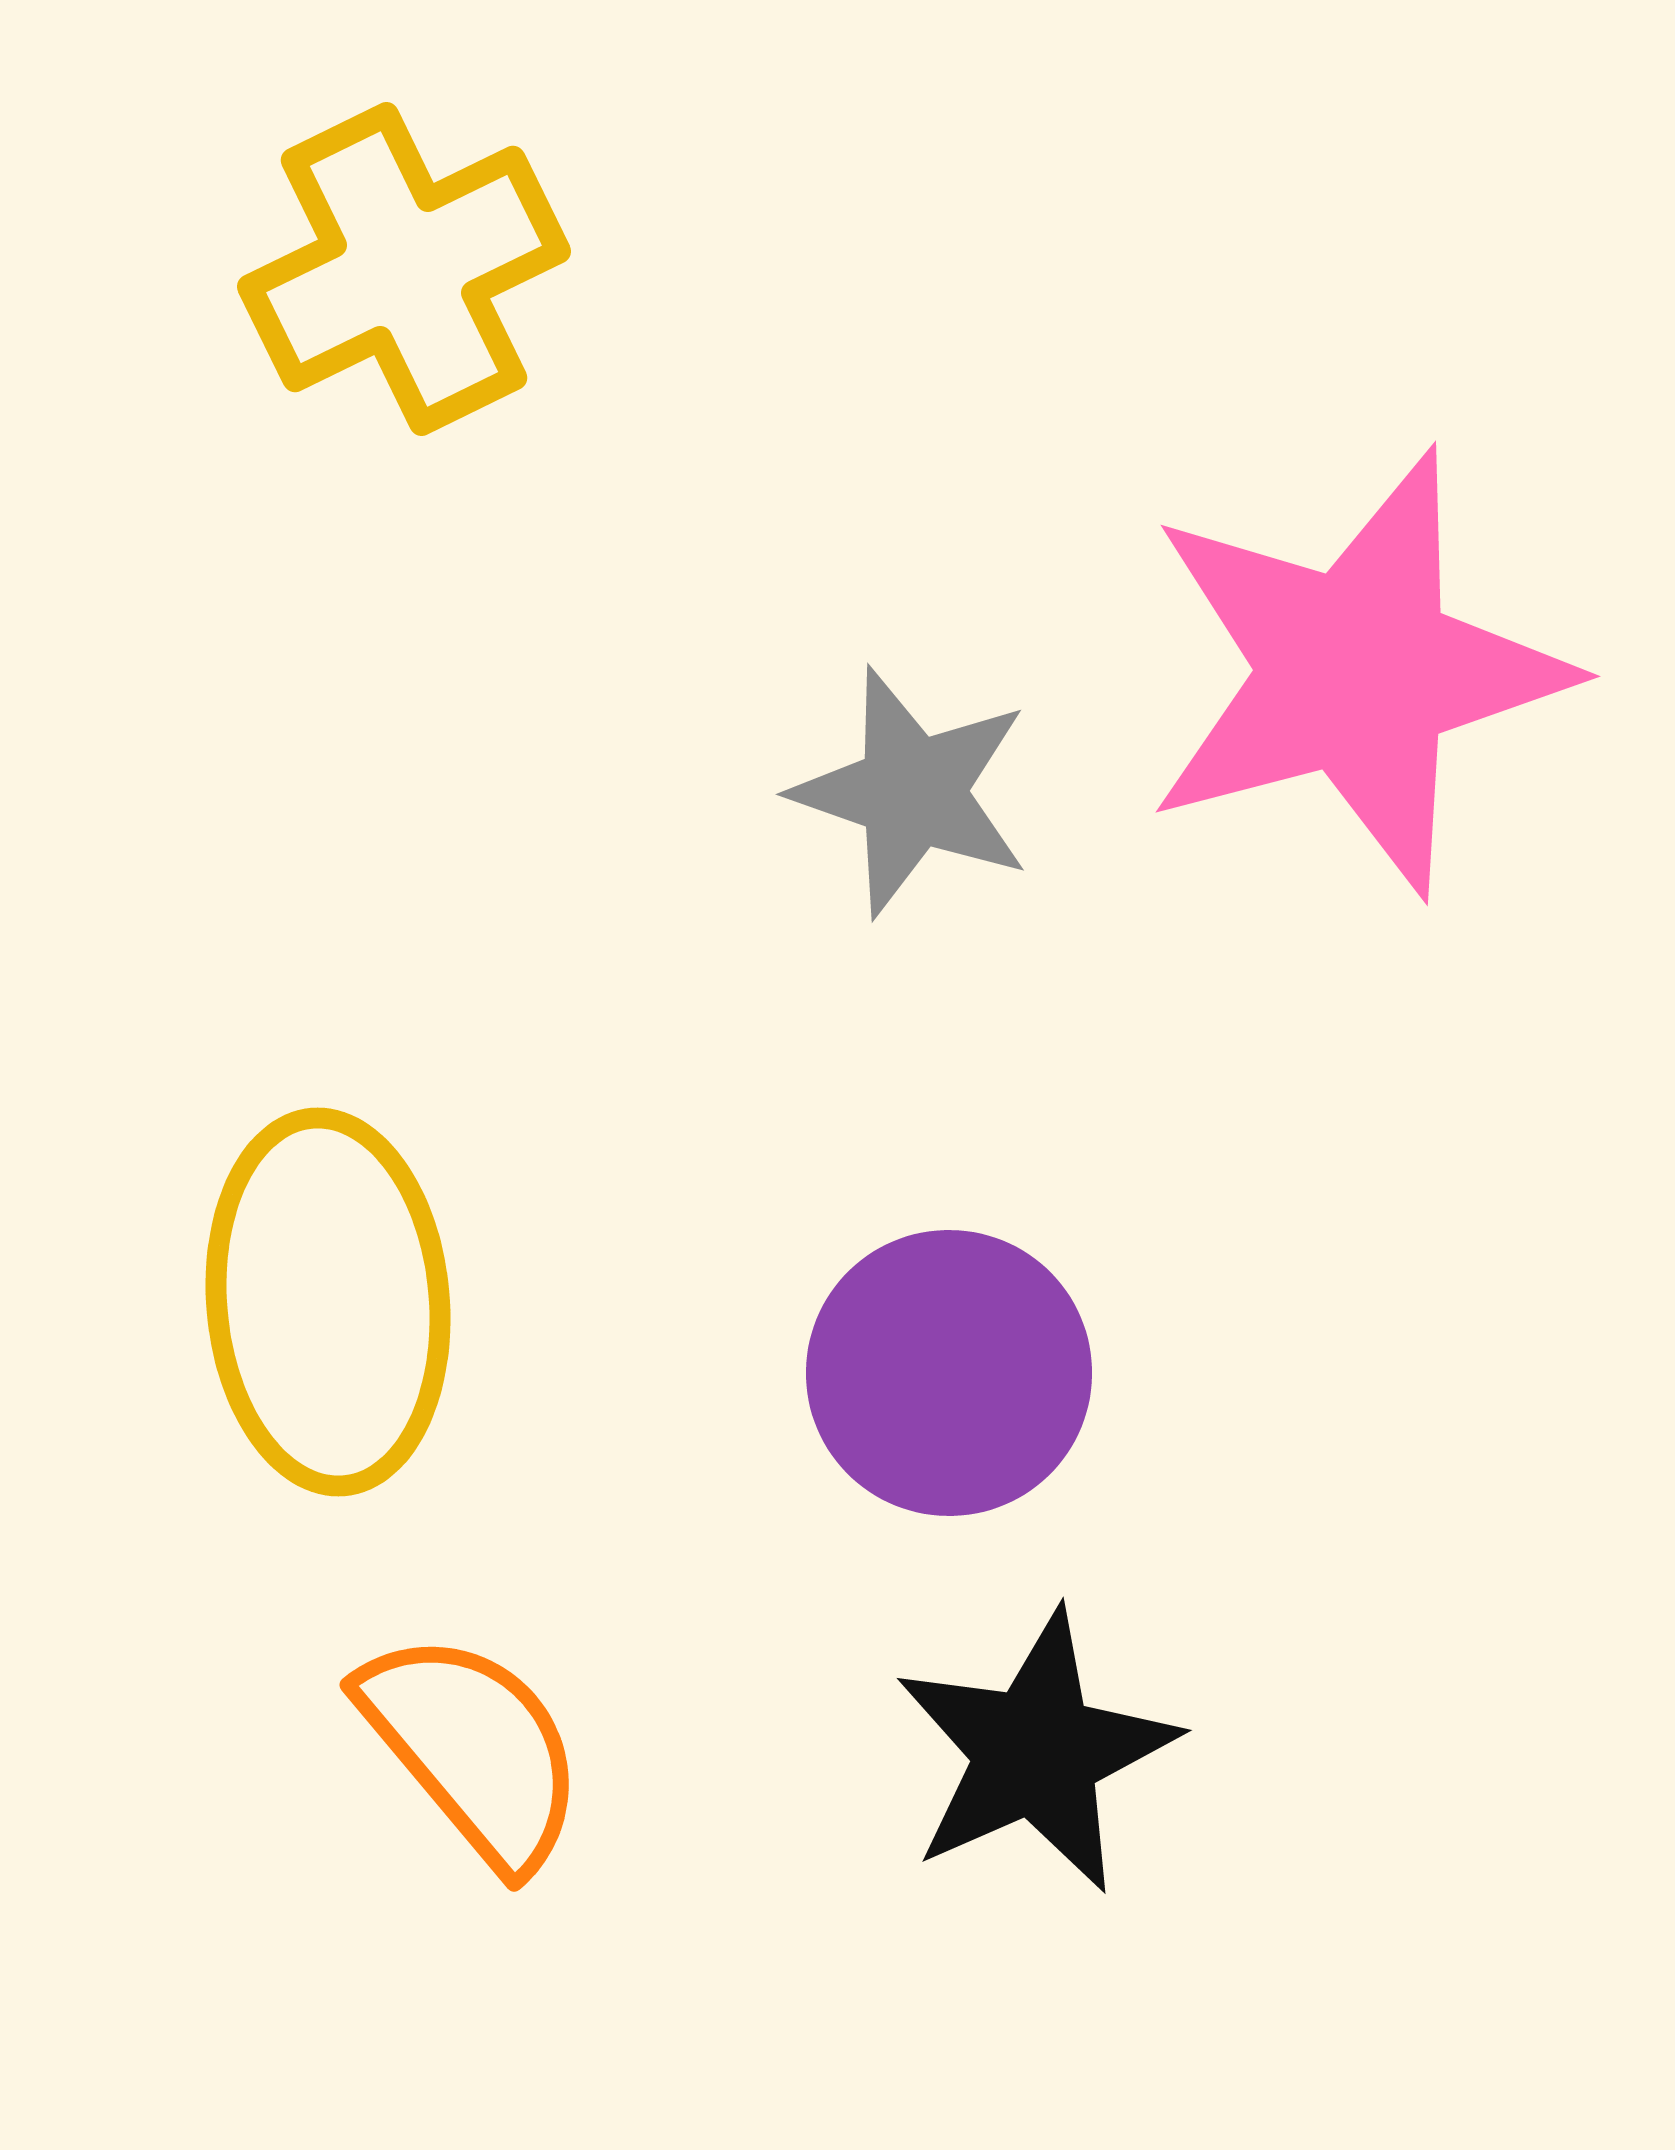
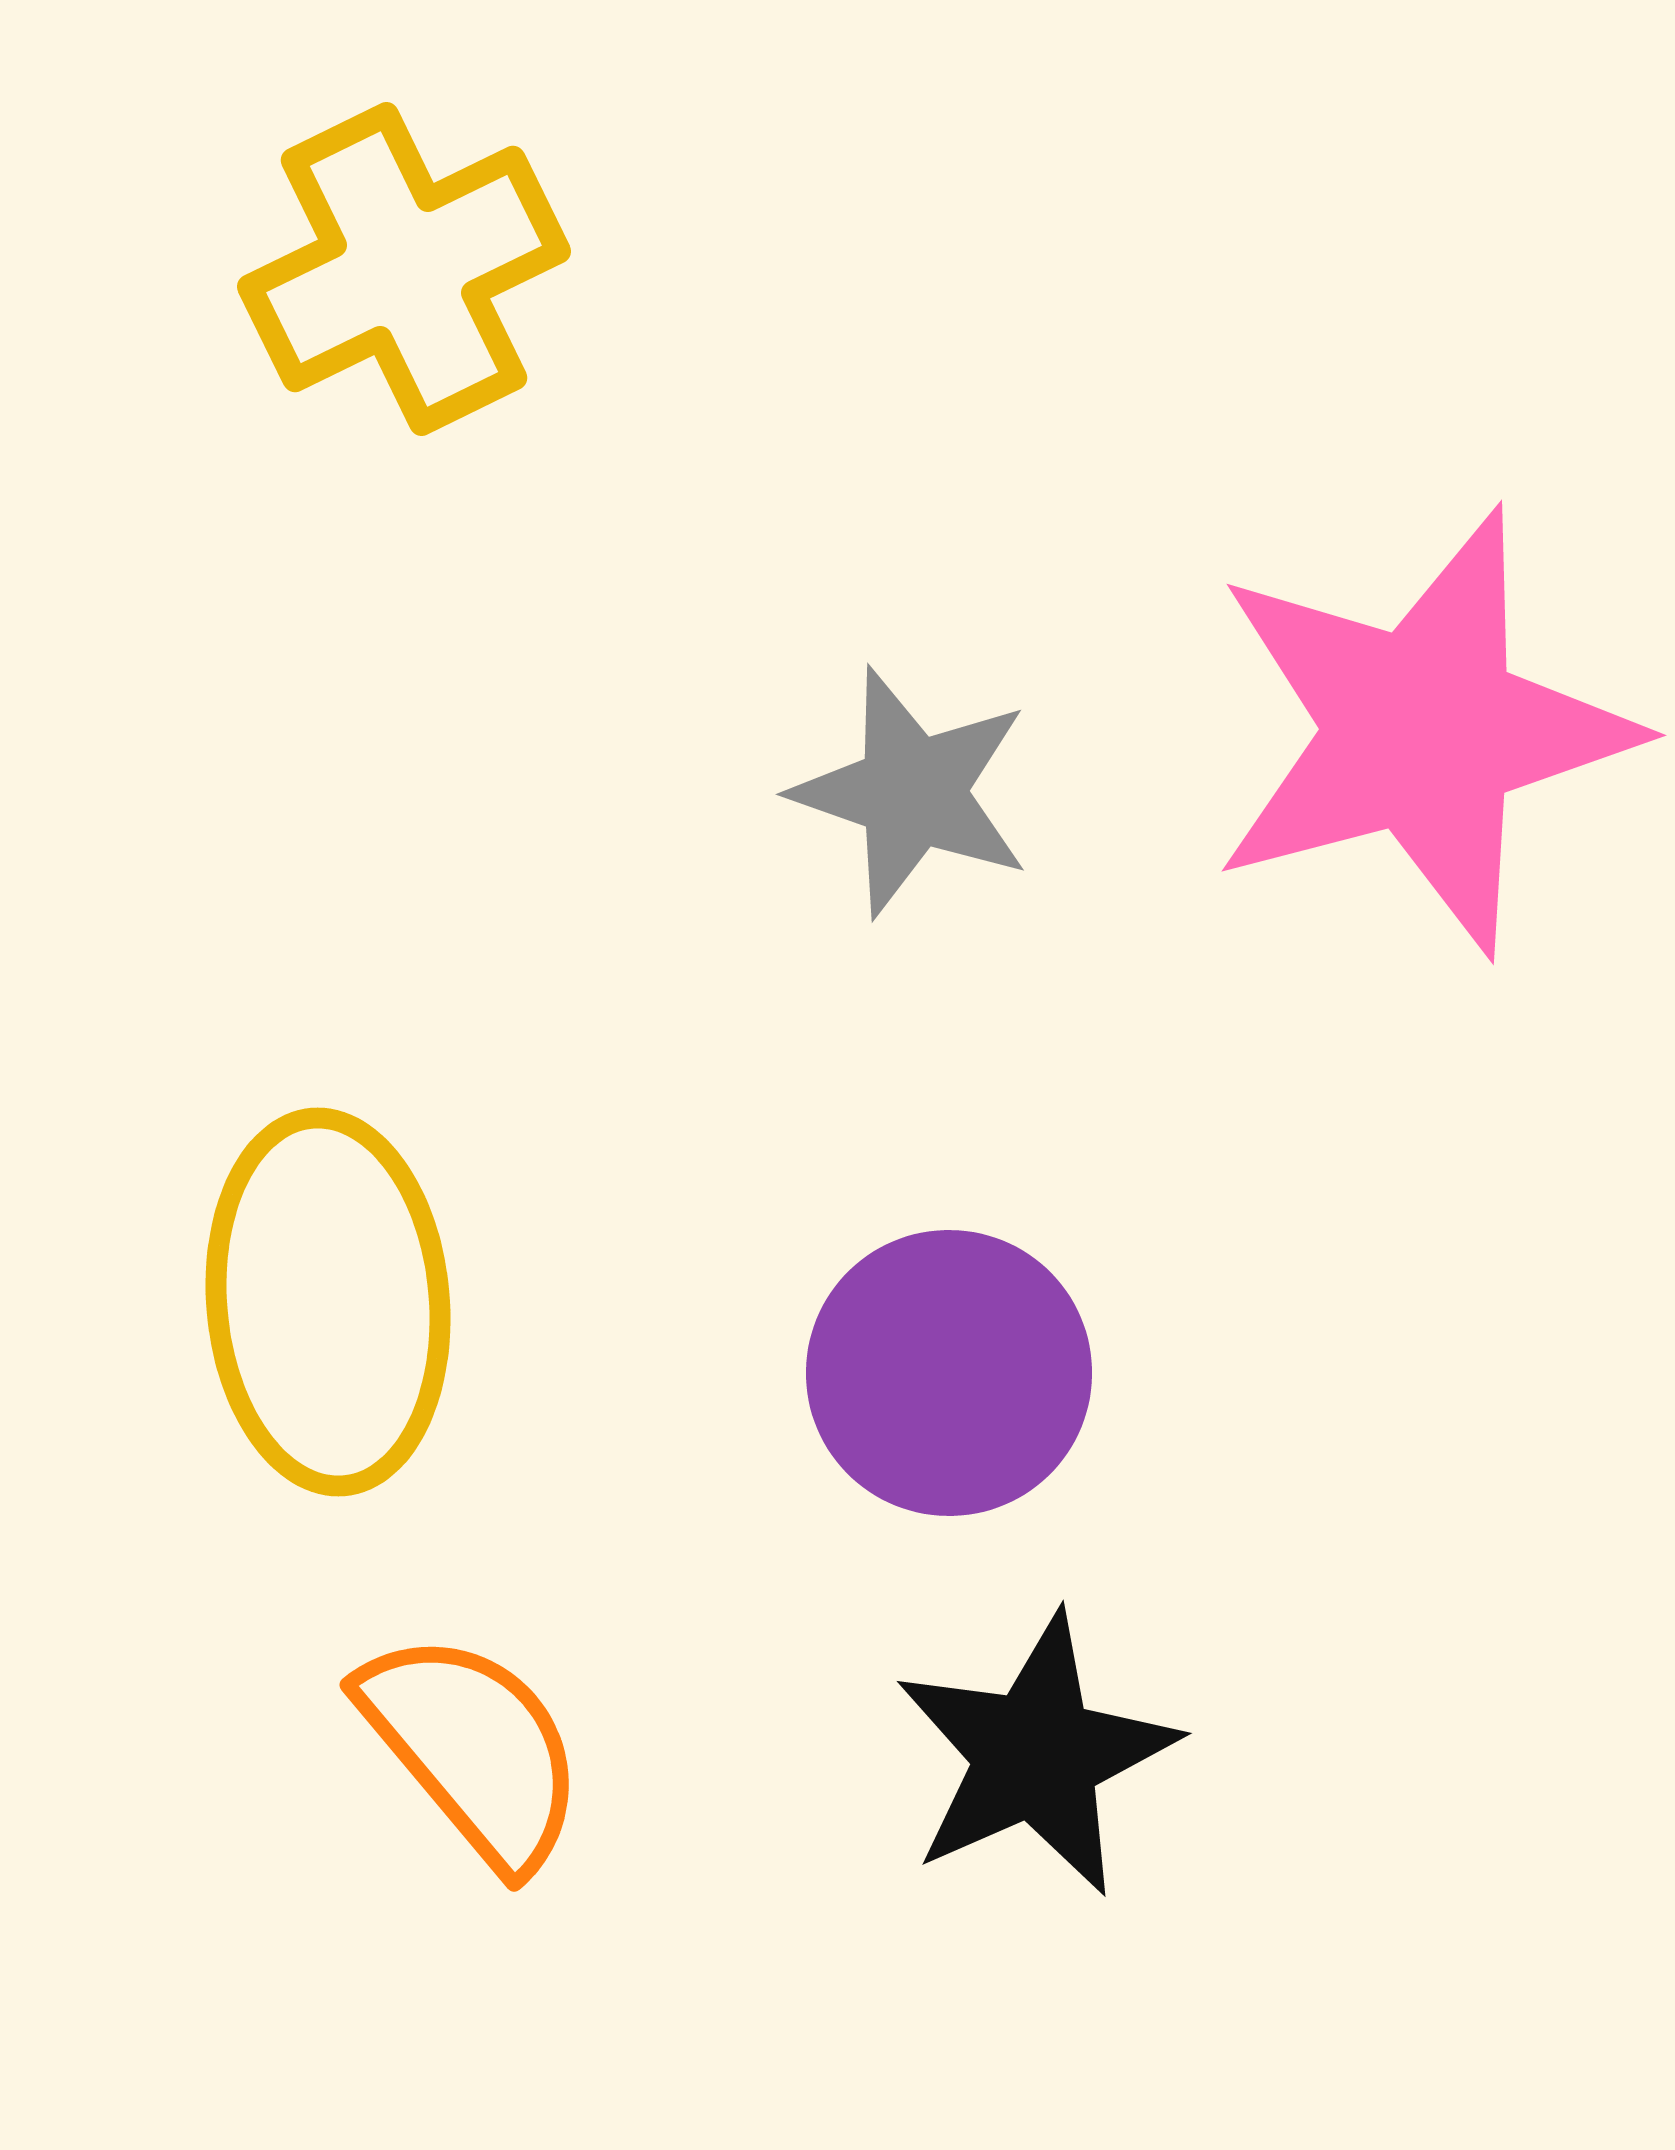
pink star: moved 66 px right, 59 px down
black star: moved 3 px down
